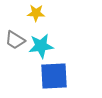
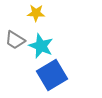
cyan star: rotated 30 degrees clockwise
blue square: moved 2 px left, 1 px up; rotated 28 degrees counterclockwise
